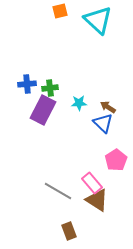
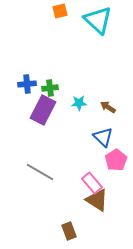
blue triangle: moved 14 px down
gray line: moved 18 px left, 19 px up
